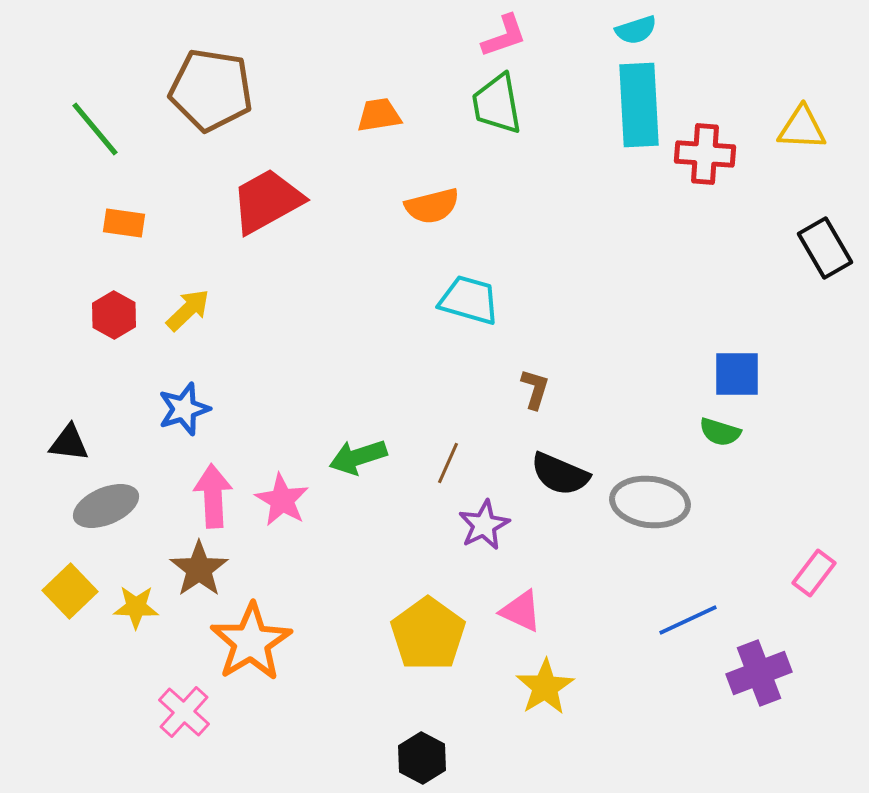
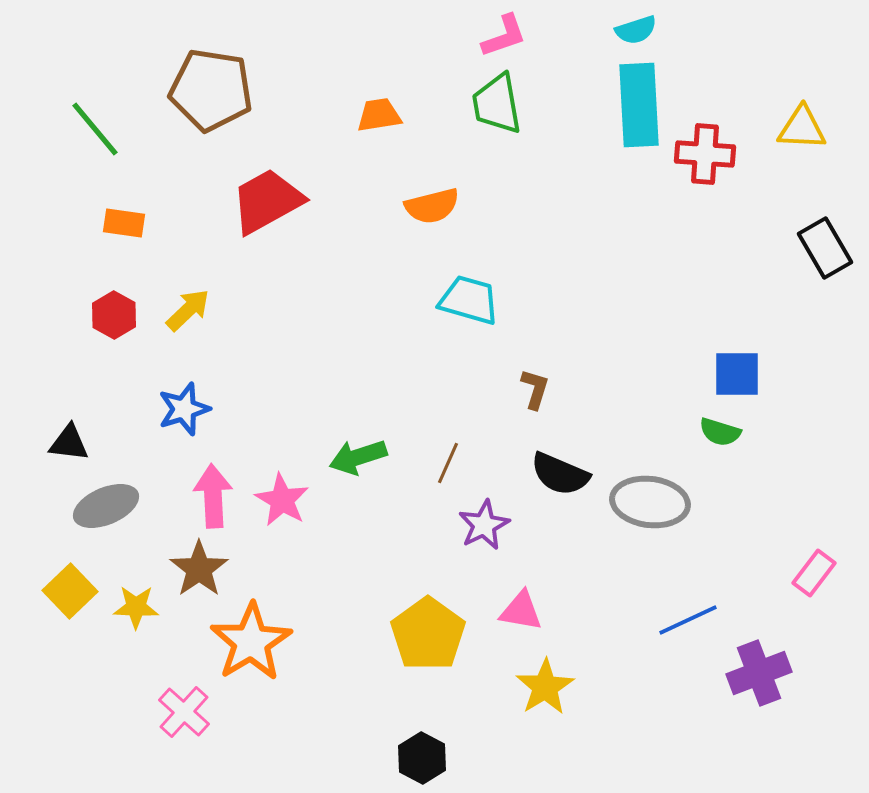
pink triangle at (521, 611): rotated 15 degrees counterclockwise
